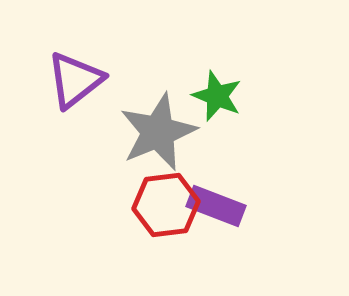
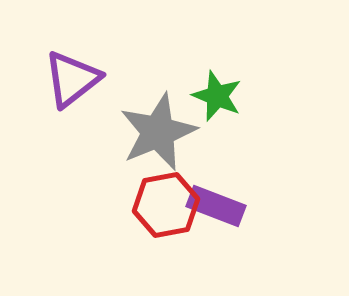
purple triangle: moved 3 px left, 1 px up
red hexagon: rotated 4 degrees counterclockwise
